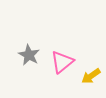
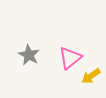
pink triangle: moved 8 px right, 4 px up
